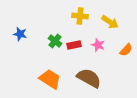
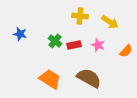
orange semicircle: moved 1 px down
